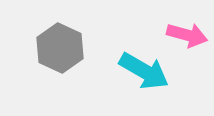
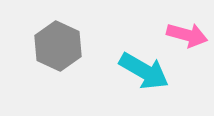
gray hexagon: moved 2 px left, 2 px up
